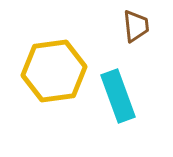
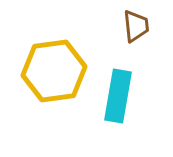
cyan rectangle: rotated 30 degrees clockwise
